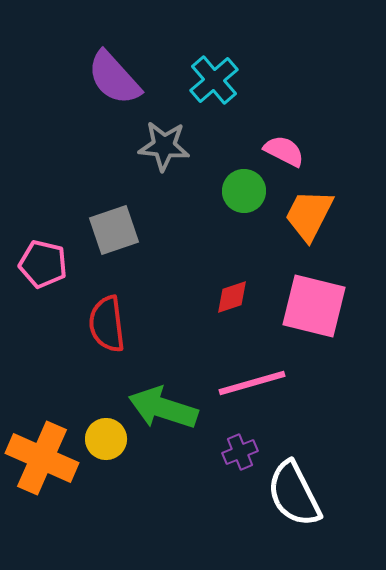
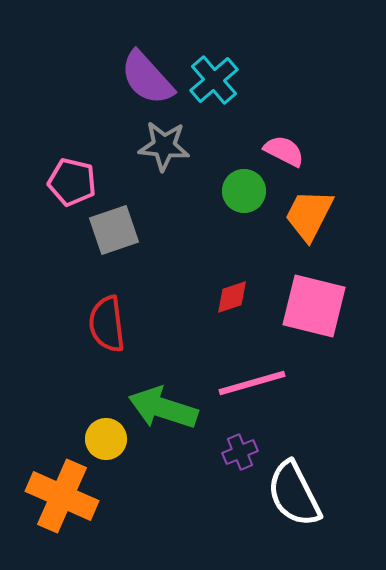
purple semicircle: moved 33 px right
pink pentagon: moved 29 px right, 82 px up
orange cross: moved 20 px right, 38 px down
